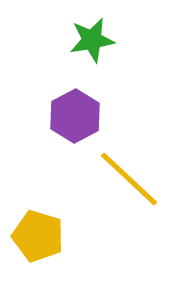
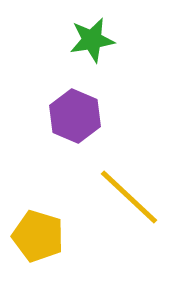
purple hexagon: rotated 9 degrees counterclockwise
yellow line: moved 18 px down
